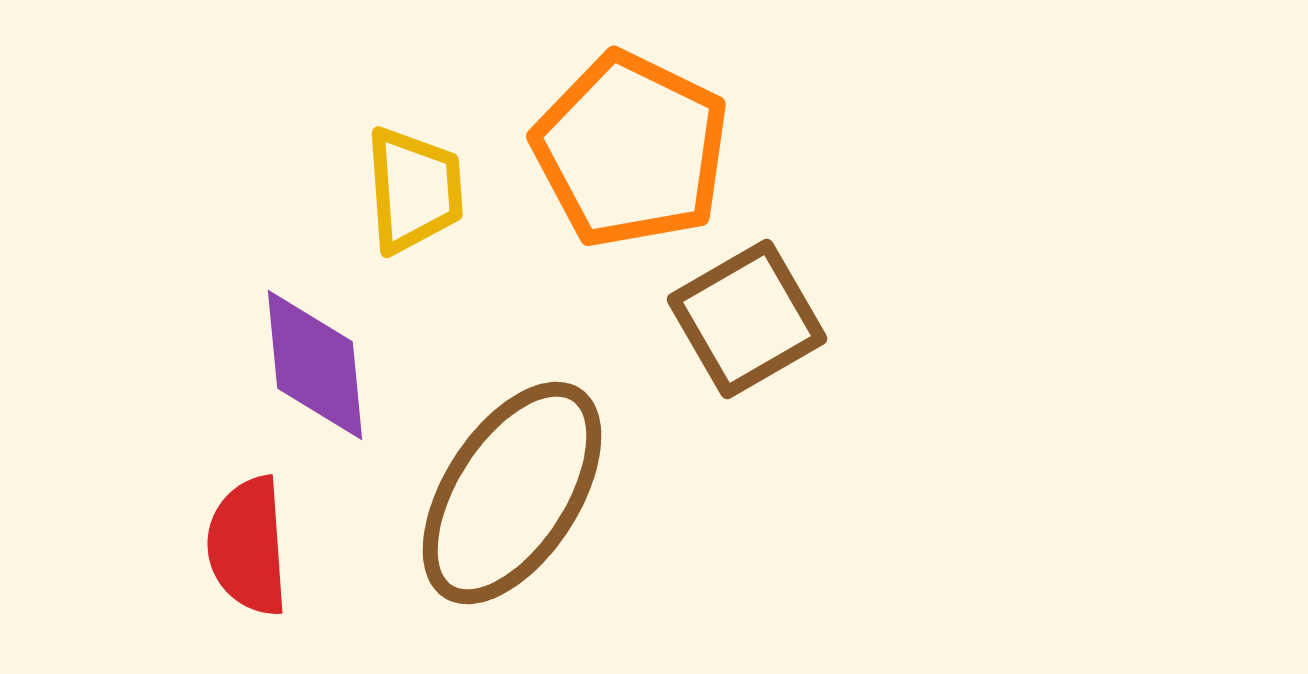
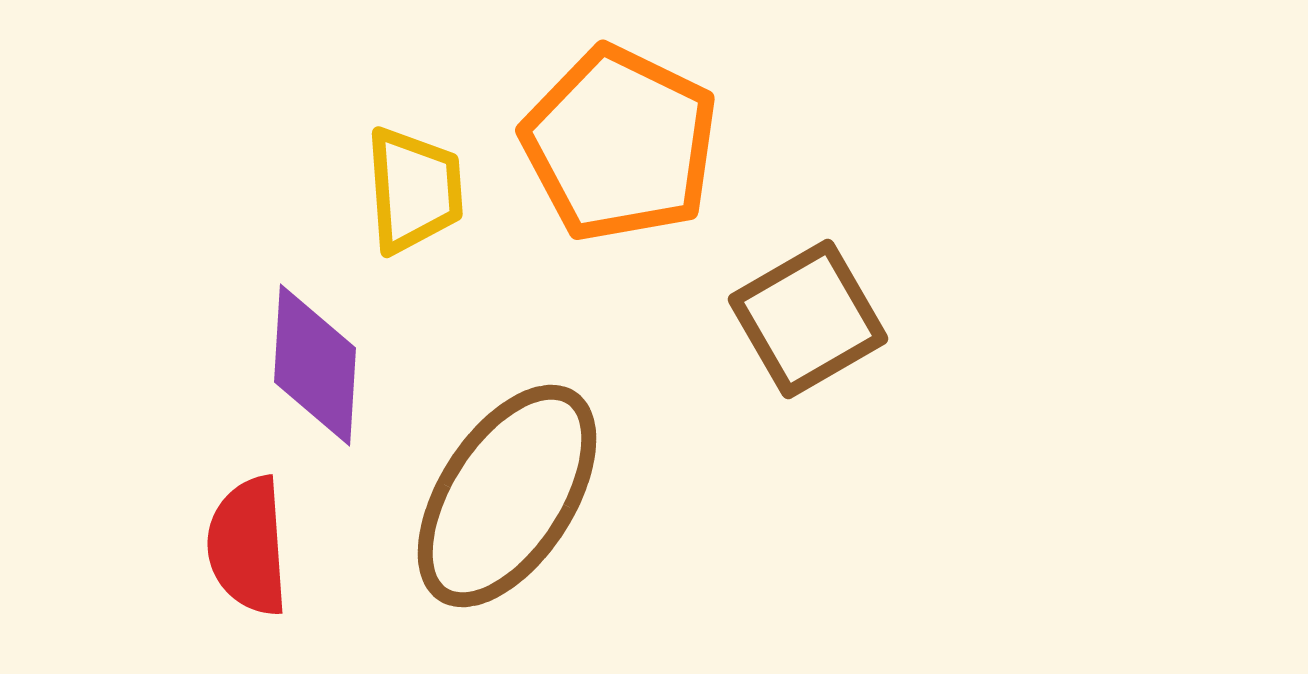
orange pentagon: moved 11 px left, 6 px up
brown square: moved 61 px right
purple diamond: rotated 9 degrees clockwise
brown ellipse: moved 5 px left, 3 px down
